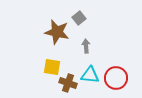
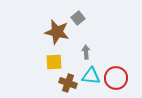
gray square: moved 1 px left
gray arrow: moved 6 px down
yellow square: moved 2 px right, 5 px up; rotated 12 degrees counterclockwise
cyan triangle: moved 1 px right, 1 px down
